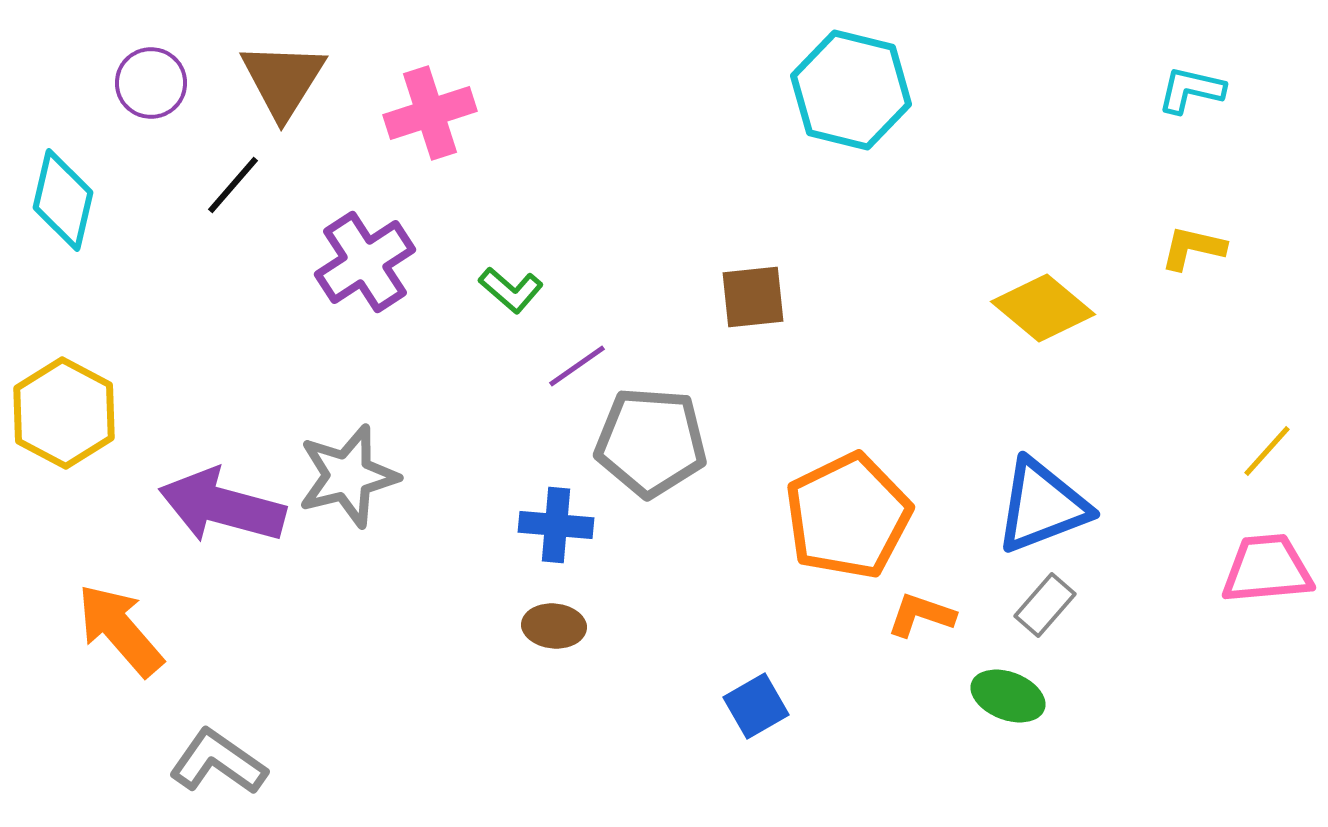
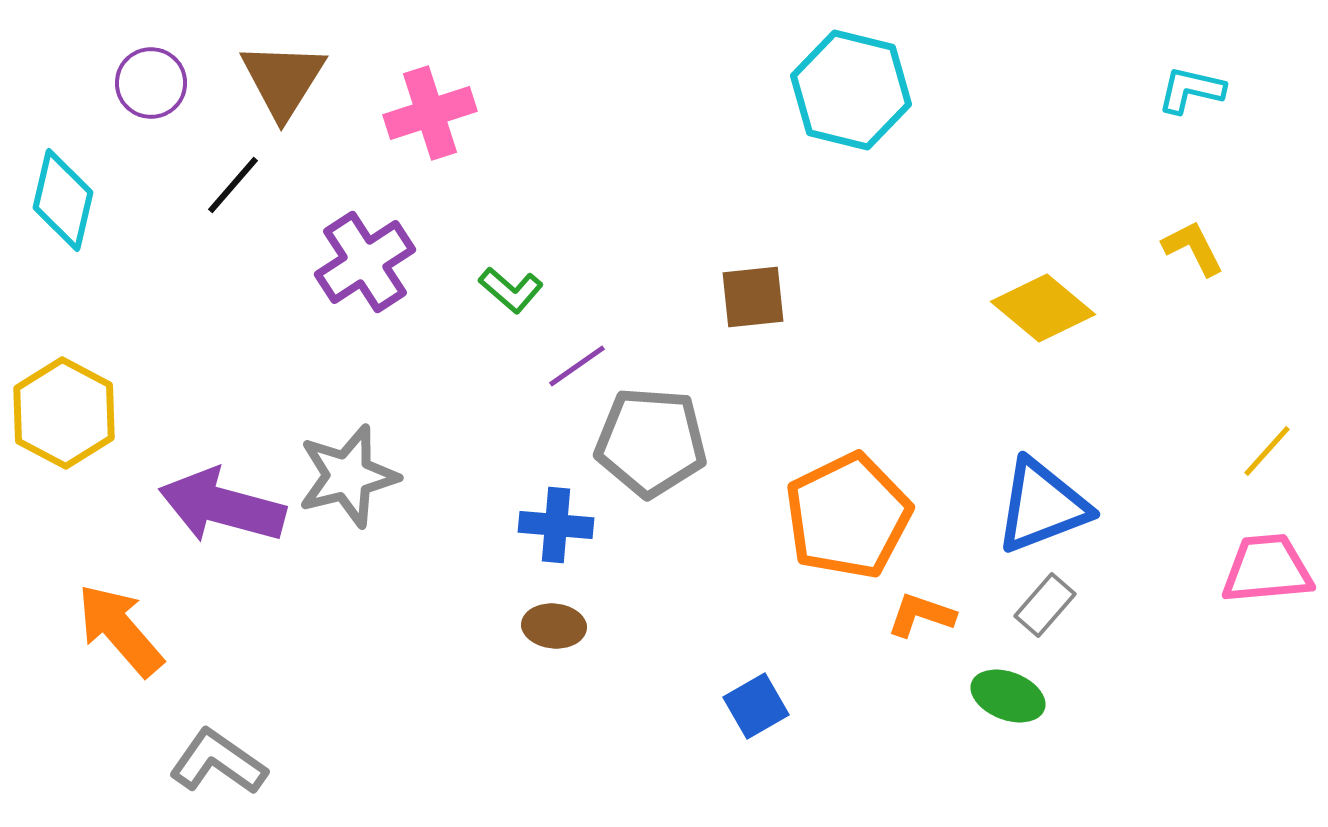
yellow L-shape: rotated 50 degrees clockwise
